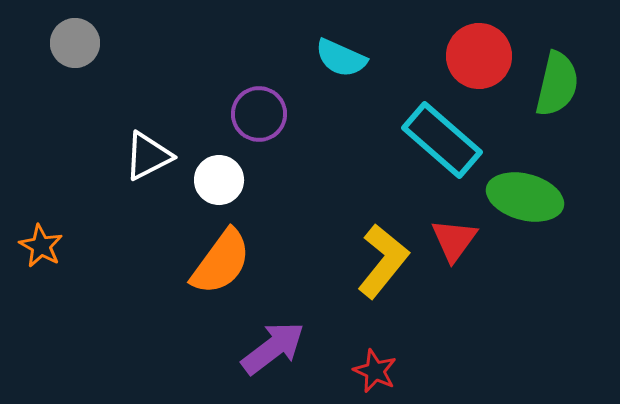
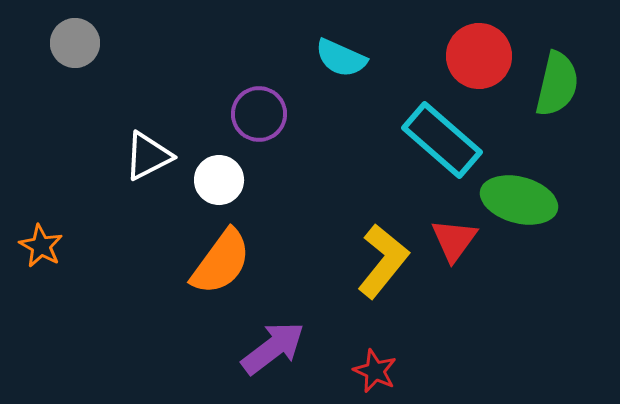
green ellipse: moved 6 px left, 3 px down
